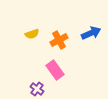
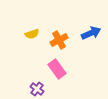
pink rectangle: moved 2 px right, 1 px up
